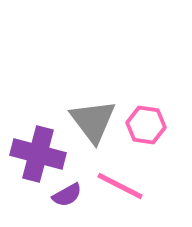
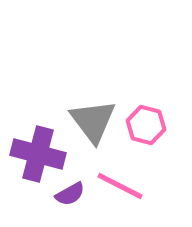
pink hexagon: rotated 6 degrees clockwise
purple semicircle: moved 3 px right, 1 px up
